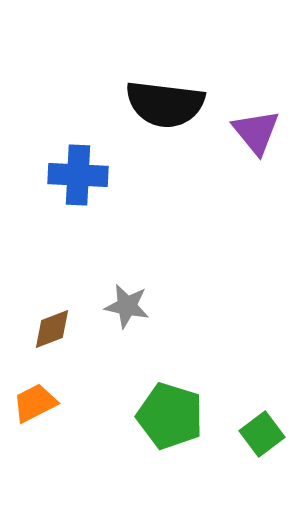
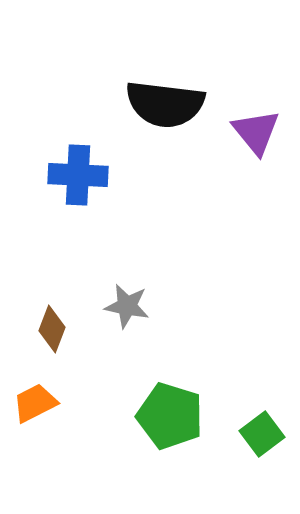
brown diamond: rotated 48 degrees counterclockwise
